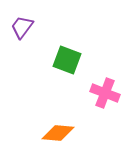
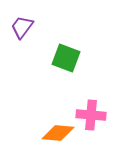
green square: moved 1 px left, 2 px up
pink cross: moved 14 px left, 22 px down; rotated 16 degrees counterclockwise
